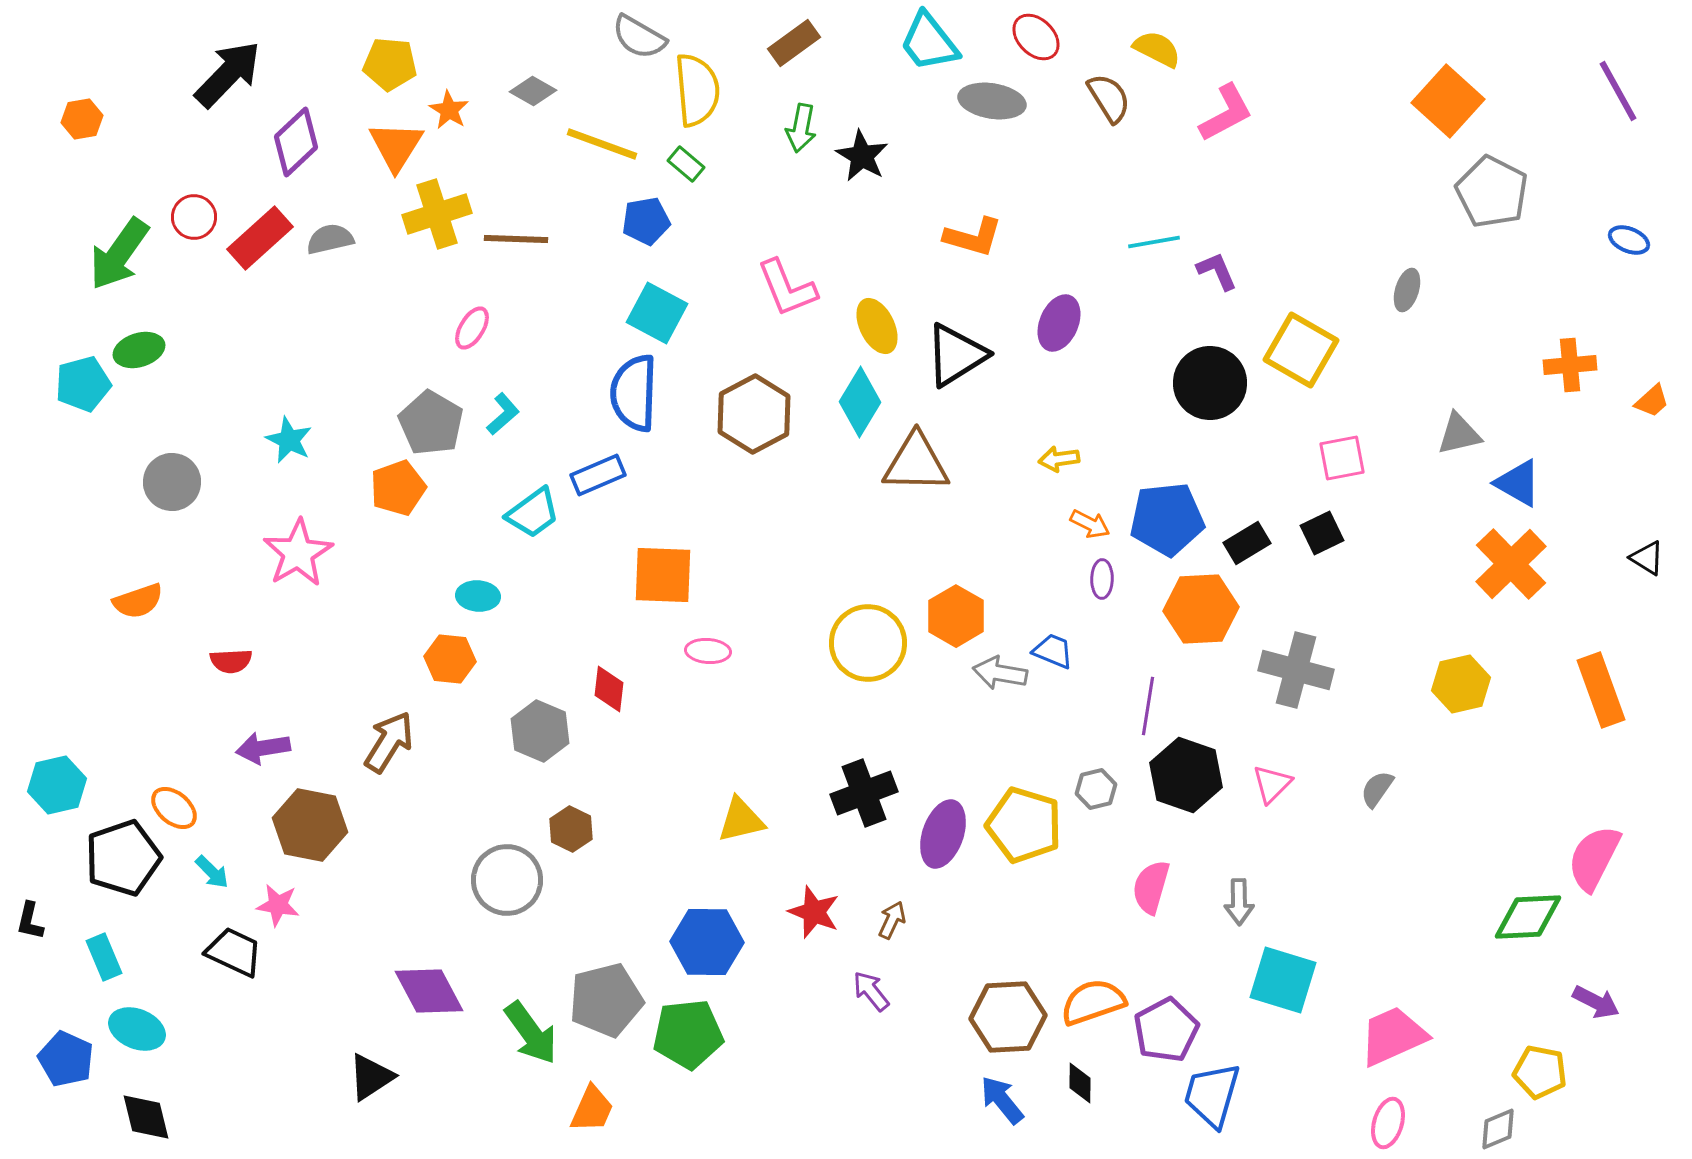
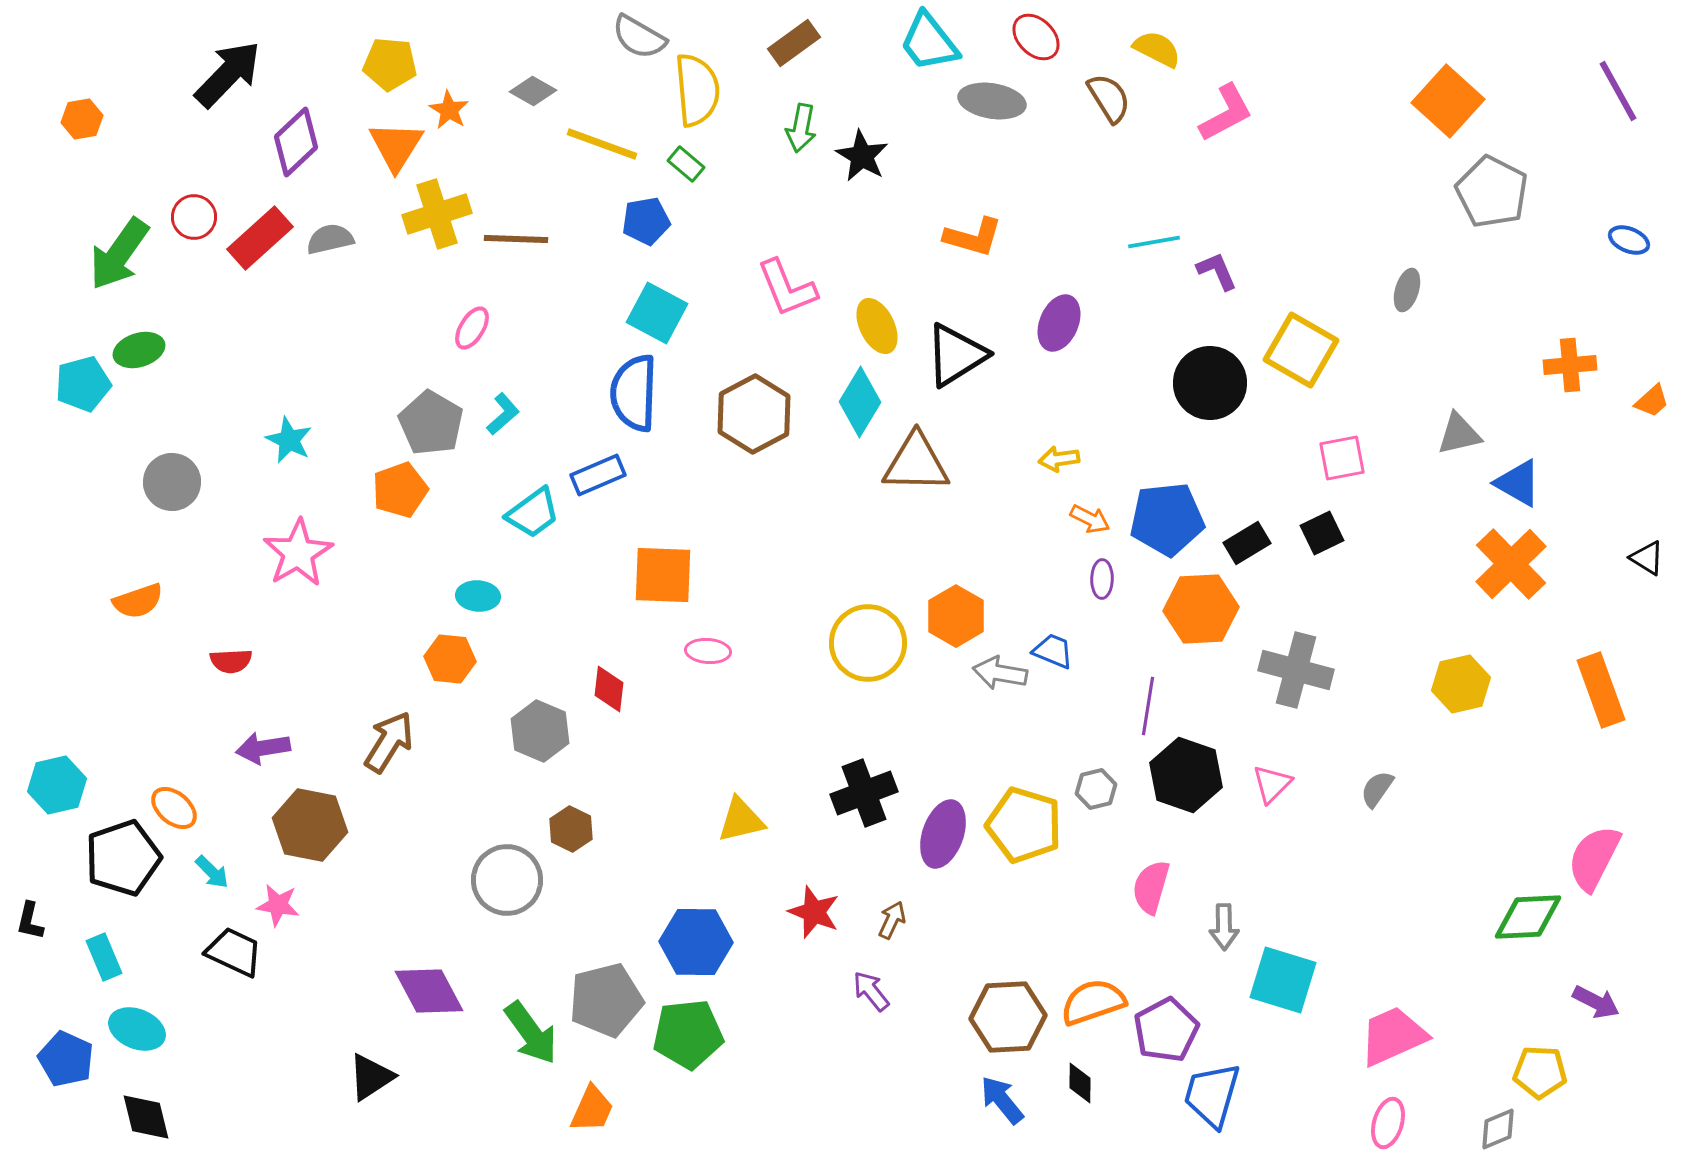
orange pentagon at (398, 488): moved 2 px right, 2 px down
orange arrow at (1090, 524): moved 5 px up
gray arrow at (1239, 902): moved 15 px left, 25 px down
blue hexagon at (707, 942): moved 11 px left
yellow pentagon at (1540, 1072): rotated 8 degrees counterclockwise
